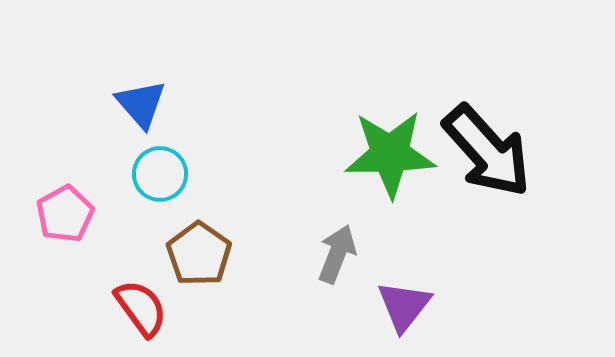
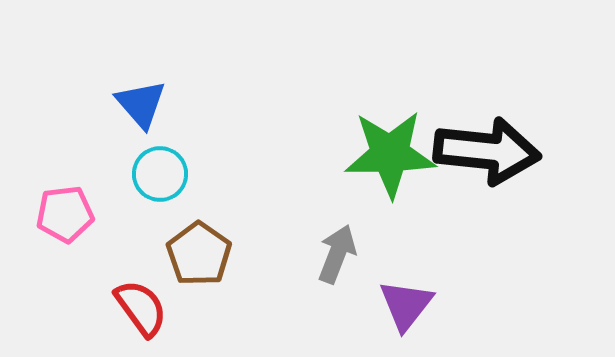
black arrow: rotated 42 degrees counterclockwise
pink pentagon: rotated 22 degrees clockwise
purple triangle: moved 2 px right, 1 px up
